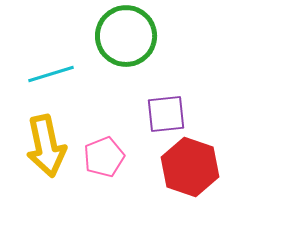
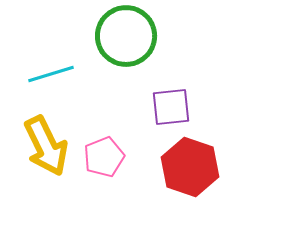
purple square: moved 5 px right, 7 px up
yellow arrow: rotated 14 degrees counterclockwise
